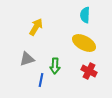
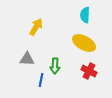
gray triangle: rotated 21 degrees clockwise
